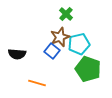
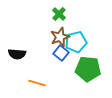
green cross: moved 7 px left
cyan pentagon: moved 3 px left, 2 px up
blue square: moved 9 px right, 2 px down
green pentagon: rotated 15 degrees counterclockwise
